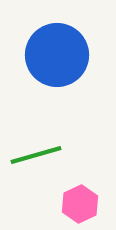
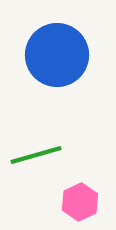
pink hexagon: moved 2 px up
